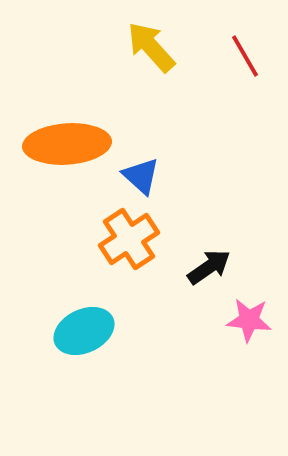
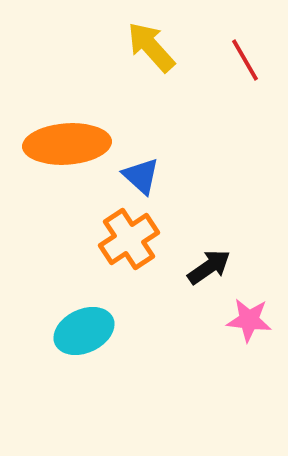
red line: moved 4 px down
